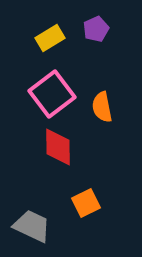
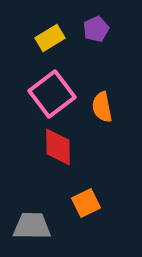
gray trapezoid: rotated 24 degrees counterclockwise
